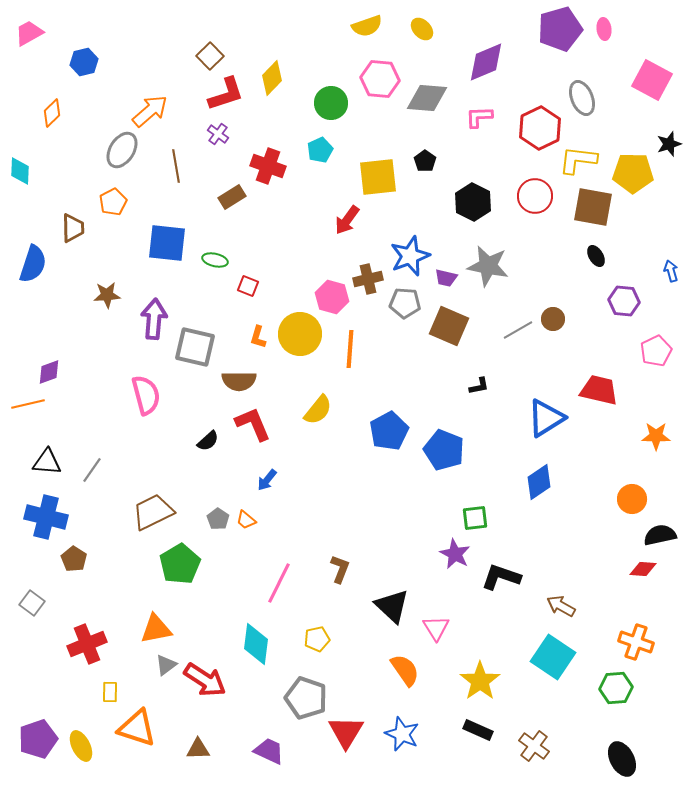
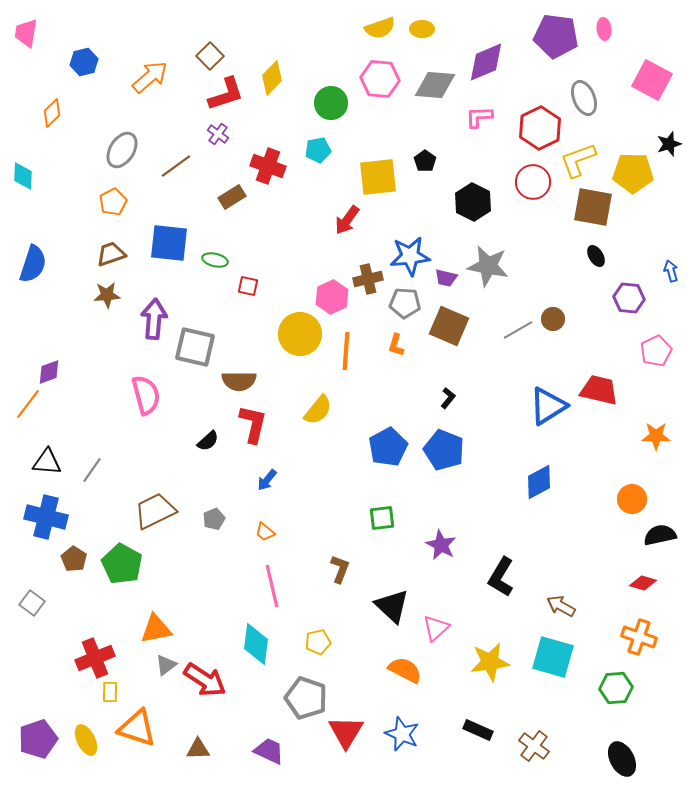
yellow semicircle at (367, 26): moved 13 px right, 2 px down
yellow ellipse at (422, 29): rotated 45 degrees counterclockwise
purple pentagon at (560, 29): moved 4 px left, 7 px down; rotated 24 degrees clockwise
pink trapezoid at (29, 33): moved 3 px left; rotated 52 degrees counterclockwise
gray diamond at (427, 98): moved 8 px right, 13 px up
gray ellipse at (582, 98): moved 2 px right
orange arrow at (150, 111): moved 34 px up
cyan pentagon at (320, 150): moved 2 px left; rotated 15 degrees clockwise
yellow L-shape at (578, 160): rotated 27 degrees counterclockwise
brown line at (176, 166): rotated 64 degrees clockwise
cyan diamond at (20, 171): moved 3 px right, 5 px down
red circle at (535, 196): moved 2 px left, 14 px up
brown trapezoid at (73, 228): moved 38 px right, 26 px down; rotated 108 degrees counterclockwise
blue square at (167, 243): moved 2 px right
blue star at (410, 256): rotated 15 degrees clockwise
red square at (248, 286): rotated 10 degrees counterclockwise
pink hexagon at (332, 297): rotated 20 degrees clockwise
purple hexagon at (624, 301): moved 5 px right, 3 px up
orange L-shape at (258, 337): moved 138 px right, 8 px down
orange line at (350, 349): moved 4 px left, 2 px down
black L-shape at (479, 386): moved 31 px left, 12 px down; rotated 40 degrees counterclockwise
orange line at (28, 404): rotated 40 degrees counterclockwise
blue triangle at (546, 418): moved 2 px right, 12 px up
red L-shape at (253, 424): rotated 36 degrees clockwise
blue pentagon at (389, 431): moved 1 px left, 16 px down
blue diamond at (539, 482): rotated 6 degrees clockwise
brown trapezoid at (153, 512): moved 2 px right, 1 px up
green square at (475, 518): moved 93 px left
gray pentagon at (218, 519): moved 4 px left; rotated 15 degrees clockwise
orange trapezoid at (246, 520): moved 19 px right, 12 px down
purple star at (455, 554): moved 14 px left, 9 px up
green pentagon at (180, 564): moved 58 px left; rotated 12 degrees counterclockwise
red diamond at (643, 569): moved 14 px down; rotated 12 degrees clockwise
black L-shape at (501, 577): rotated 78 degrees counterclockwise
pink line at (279, 583): moved 7 px left, 3 px down; rotated 39 degrees counterclockwise
pink triangle at (436, 628): rotated 20 degrees clockwise
yellow pentagon at (317, 639): moved 1 px right, 3 px down
orange cross at (636, 642): moved 3 px right, 5 px up
red cross at (87, 644): moved 8 px right, 14 px down
cyan square at (553, 657): rotated 18 degrees counterclockwise
orange semicircle at (405, 670): rotated 28 degrees counterclockwise
yellow star at (480, 681): moved 10 px right, 19 px up; rotated 27 degrees clockwise
yellow ellipse at (81, 746): moved 5 px right, 6 px up
